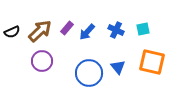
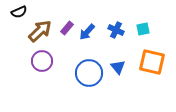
black semicircle: moved 7 px right, 20 px up
